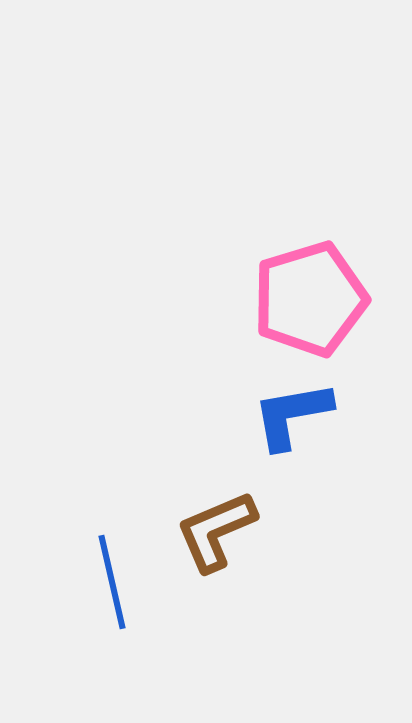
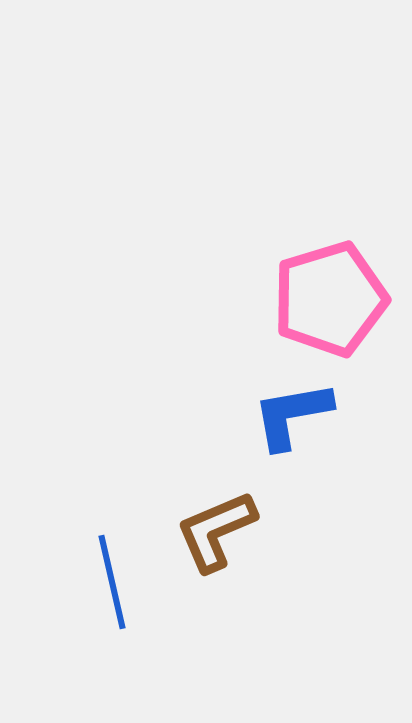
pink pentagon: moved 20 px right
